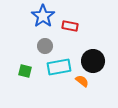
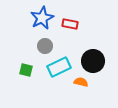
blue star: moved 1 px left, 2 px down; rotated 10 degrees clockwise
red rectangle: moved 2 px up
cyan rectangle: rotated 15 degrees counterclockwise
green square: moved 1 px right, 1 px up
orange semicircle: moved 1 px left, 1 px down; rotated 24 degrees counterclockwise
